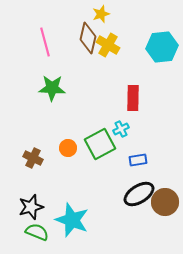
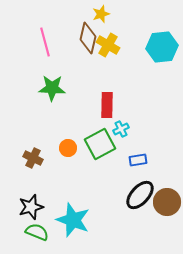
red rectangle: moved 26 px left, 7 px down
black ellipse: moved 1 px right, 1 px down; rotated 16 degrees counterclockwise
brown circle: moved 2 px right
cyan star: moved 1 px right
